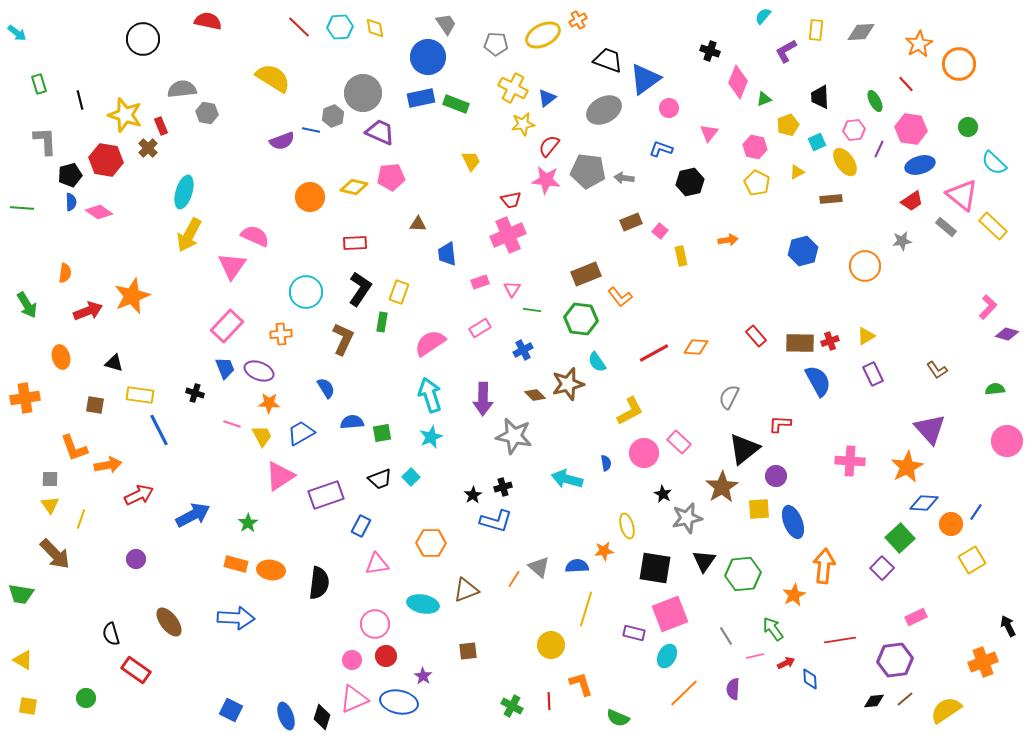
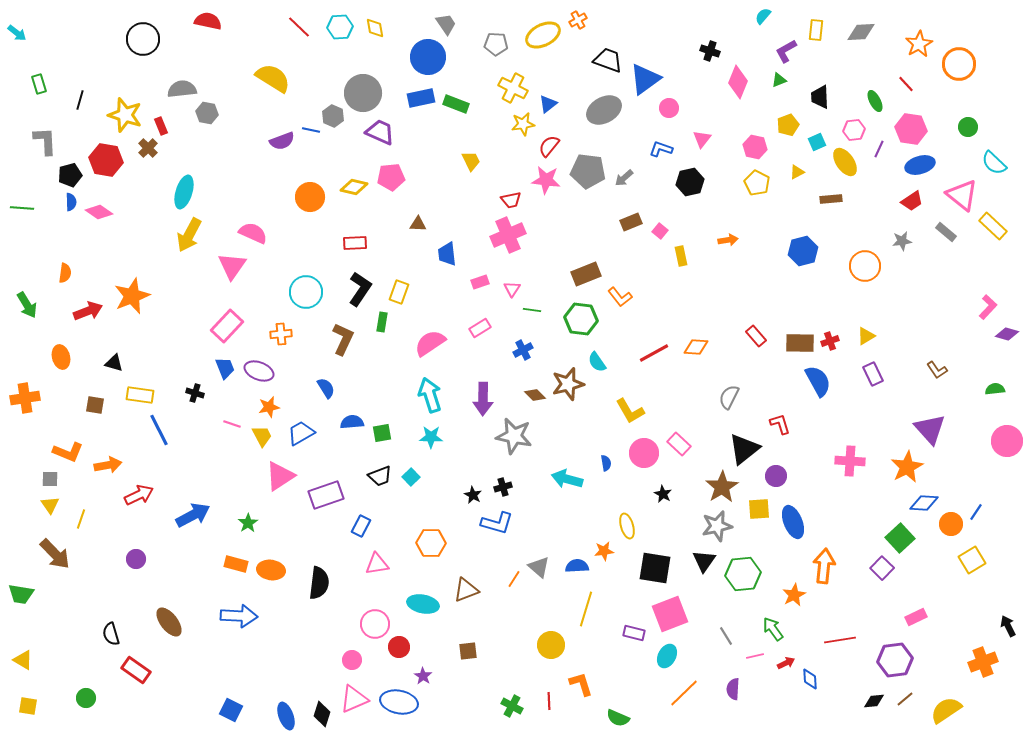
blue triangle at (547, 98): moved 1 px right, 6 px down
green triangle at (764, 99): moved 15 px right, 19 px up
black line at (80, 100): rotated 30 degrees clockwise
gray hexagon at (333, 116): rotated 15 degrees counterclockwise
pink triangle at (709, 133): moved 7 px left, 6 px down
gray arrow at (624, 178): rotated 48 degrees counterclockwise
gray rectangle at (946, 227): moved 5 px down
pink semicircle at (255, 236): moved 2 px left, 3 px up
orange star at (269, 403): moved 4 px down; rotated 15 degrees counterclockwise
yellow L-shape at (630, 411): rotated 88 degrees clockwise
red L-shape at (780, 424): rotated 70 degrees clockwise
cyan star at (431, 437): rotated 25 degrees clockwise
pink rectangle at (679, 442): moved 2 px down
orange L-shape at (74, 448): moved 6 px left, 4 px down; rotated 48 degrees counterclockwise
black trapezoid at (380, 479): moved 3 px up
black star at (473, 495): rotated 12 degrees counterclockwise
gray star at (687, 518): moved 30 px right, 8 px down
blue L-shape at (496, 521): moved 1 px right, 2 px down
blue arrow at (236, 618): moved 3 px right, 2 px up
red circle at (386, 656): moved 13 px right, 9 px up
black diamond at (322, 717): moved 3 px up
